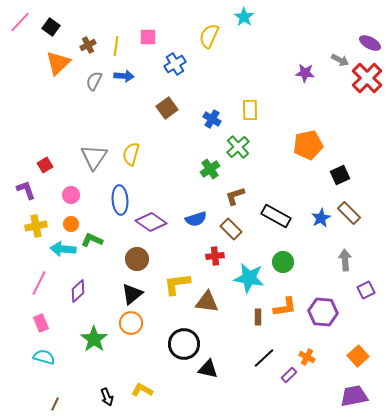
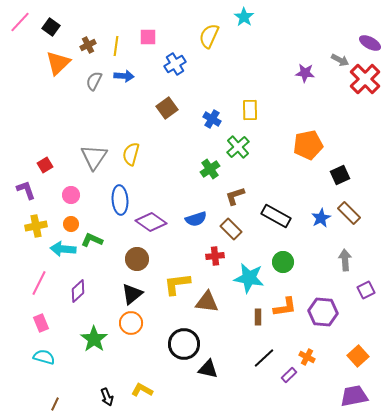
red cross at (367, 78): moved 2 px left, 1 px down
